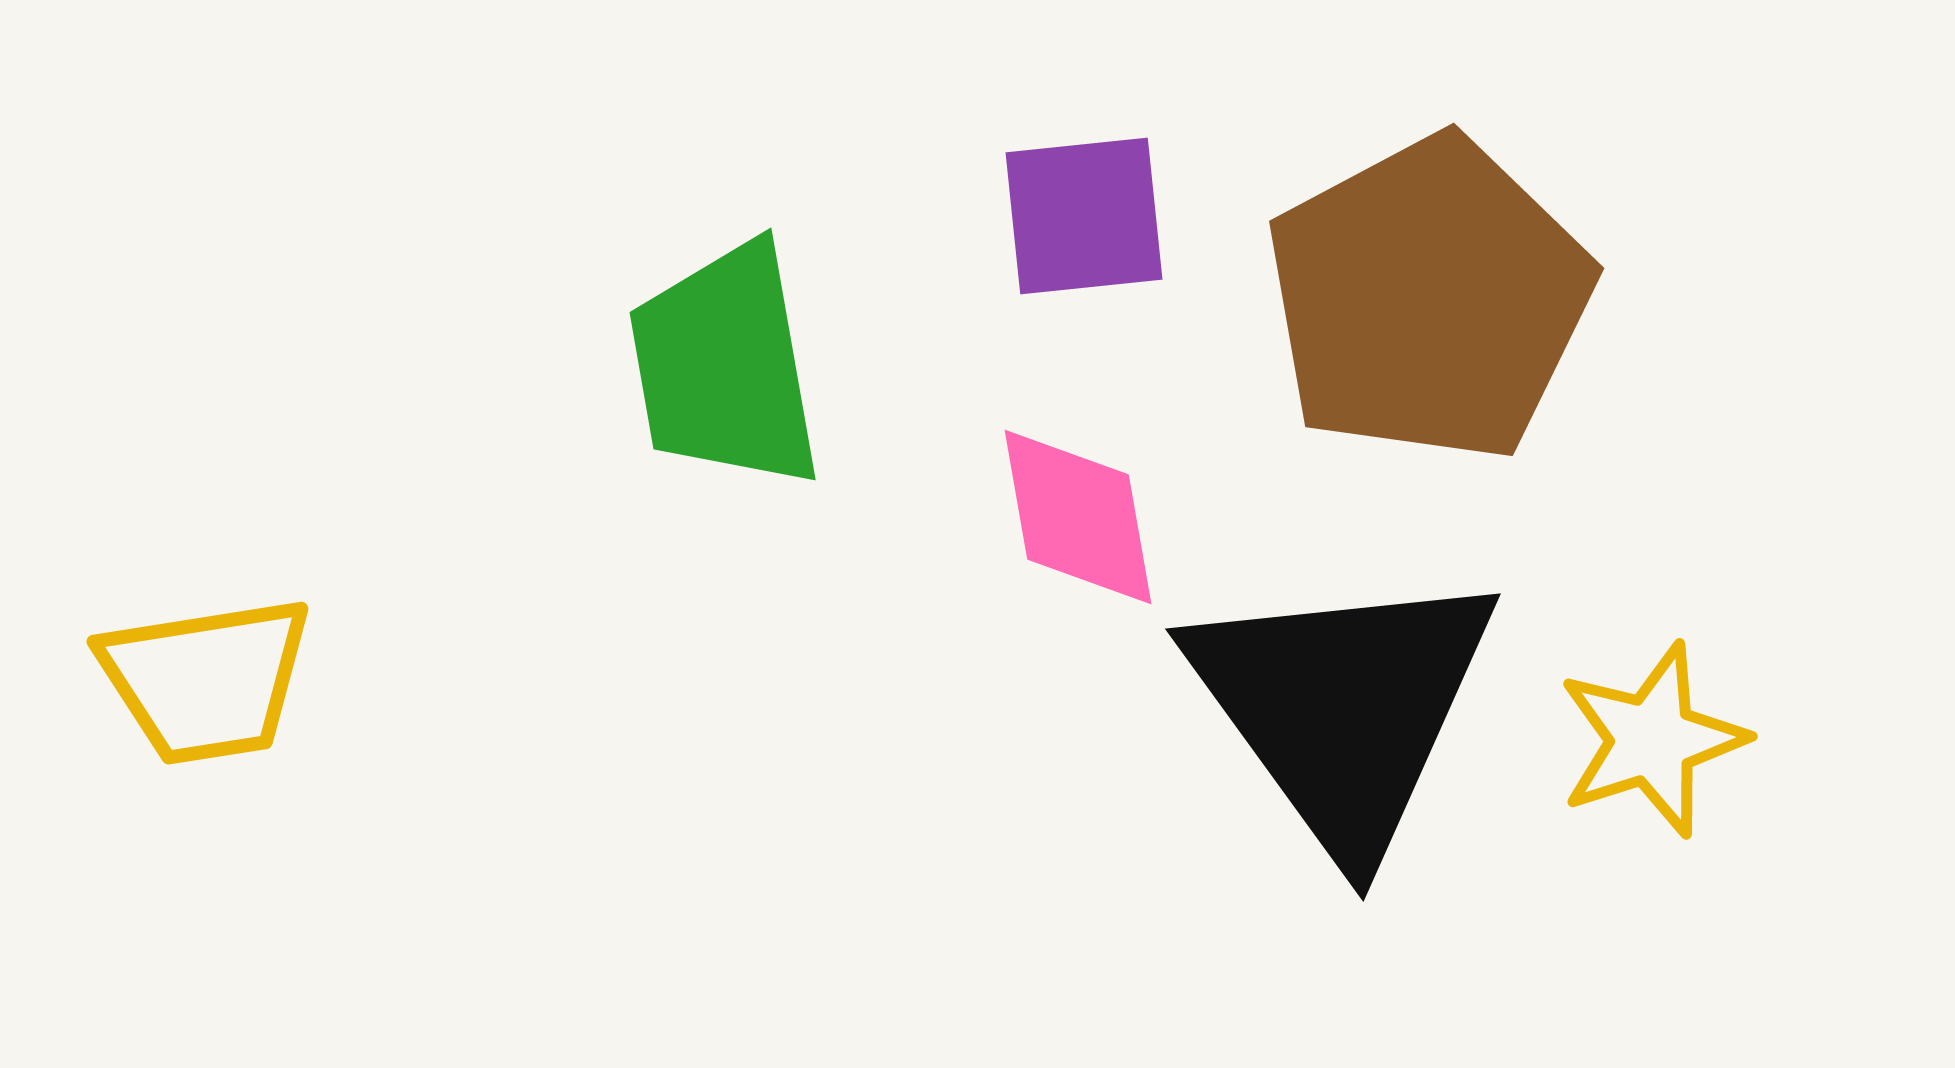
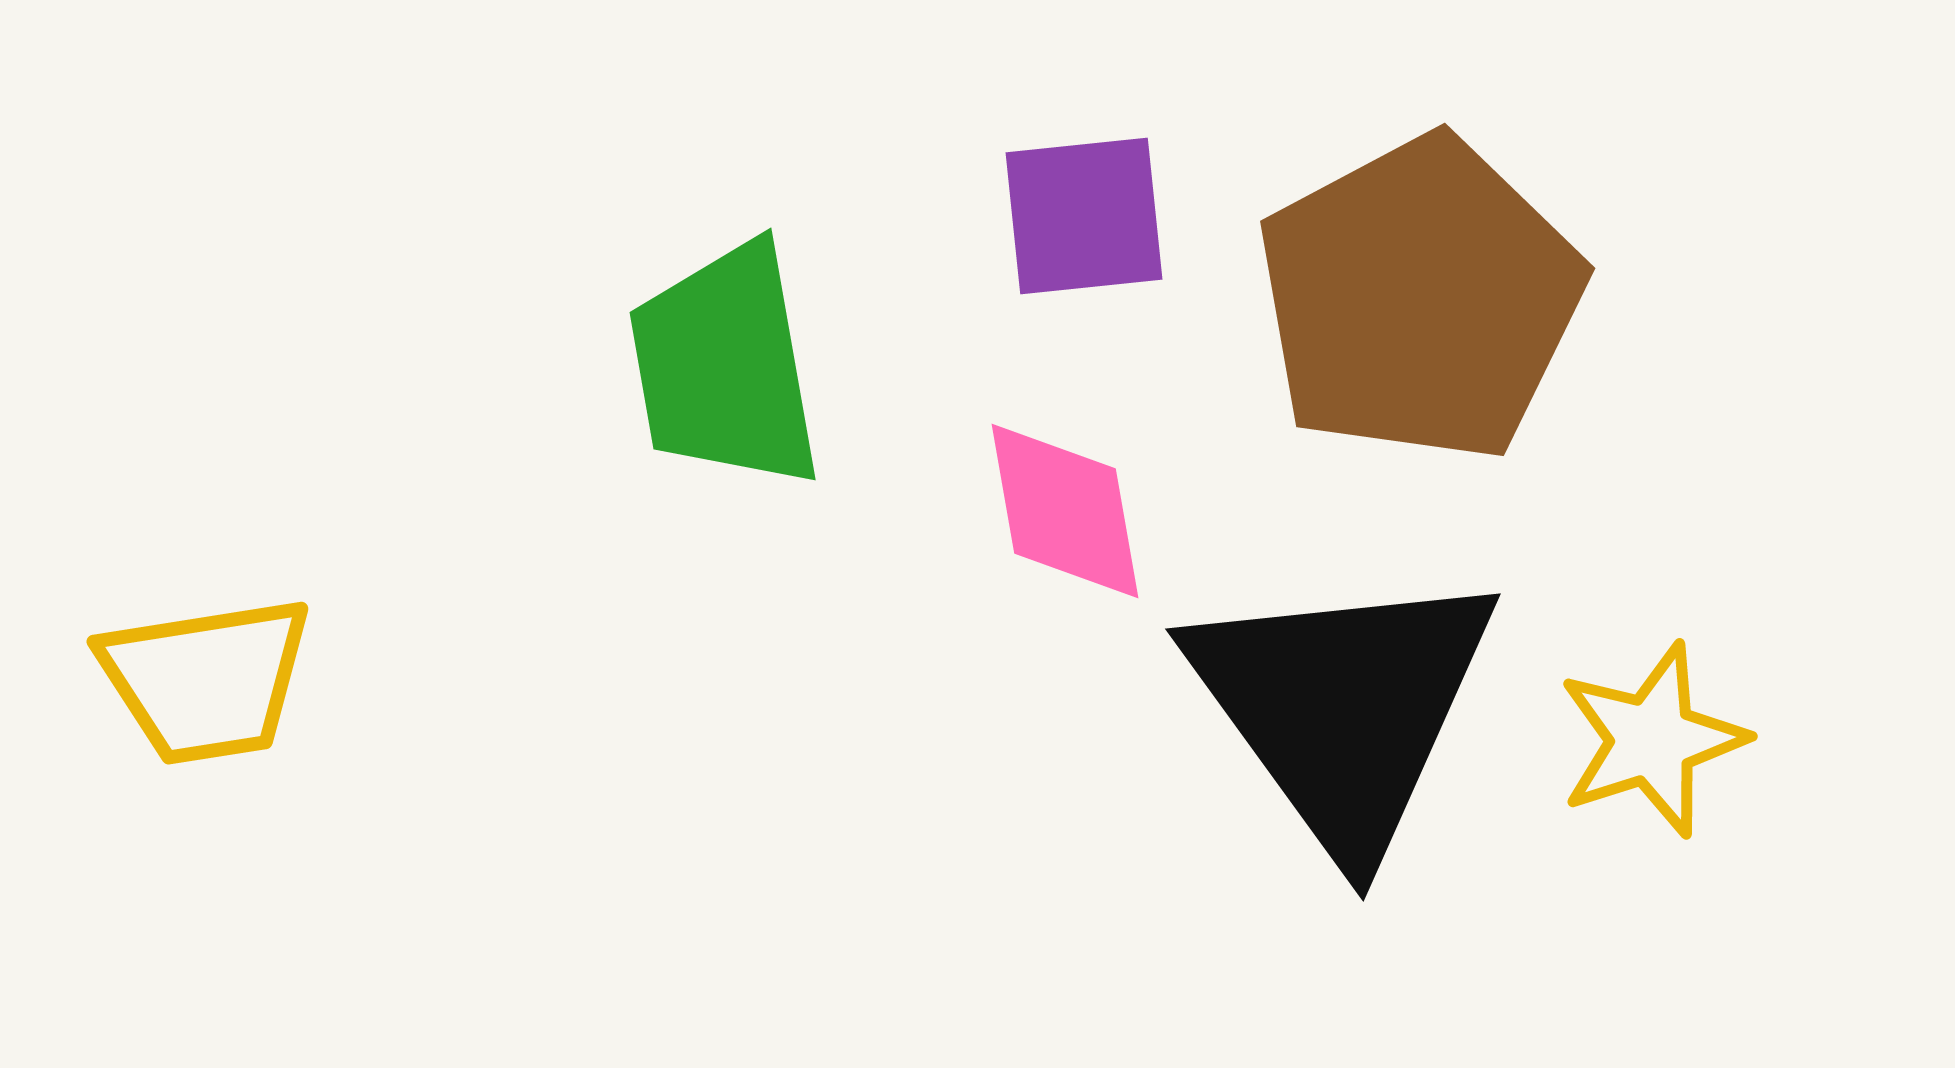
brown pentagon: moved 9 px left
pink diamond: moved 13 px left, 6 px up
